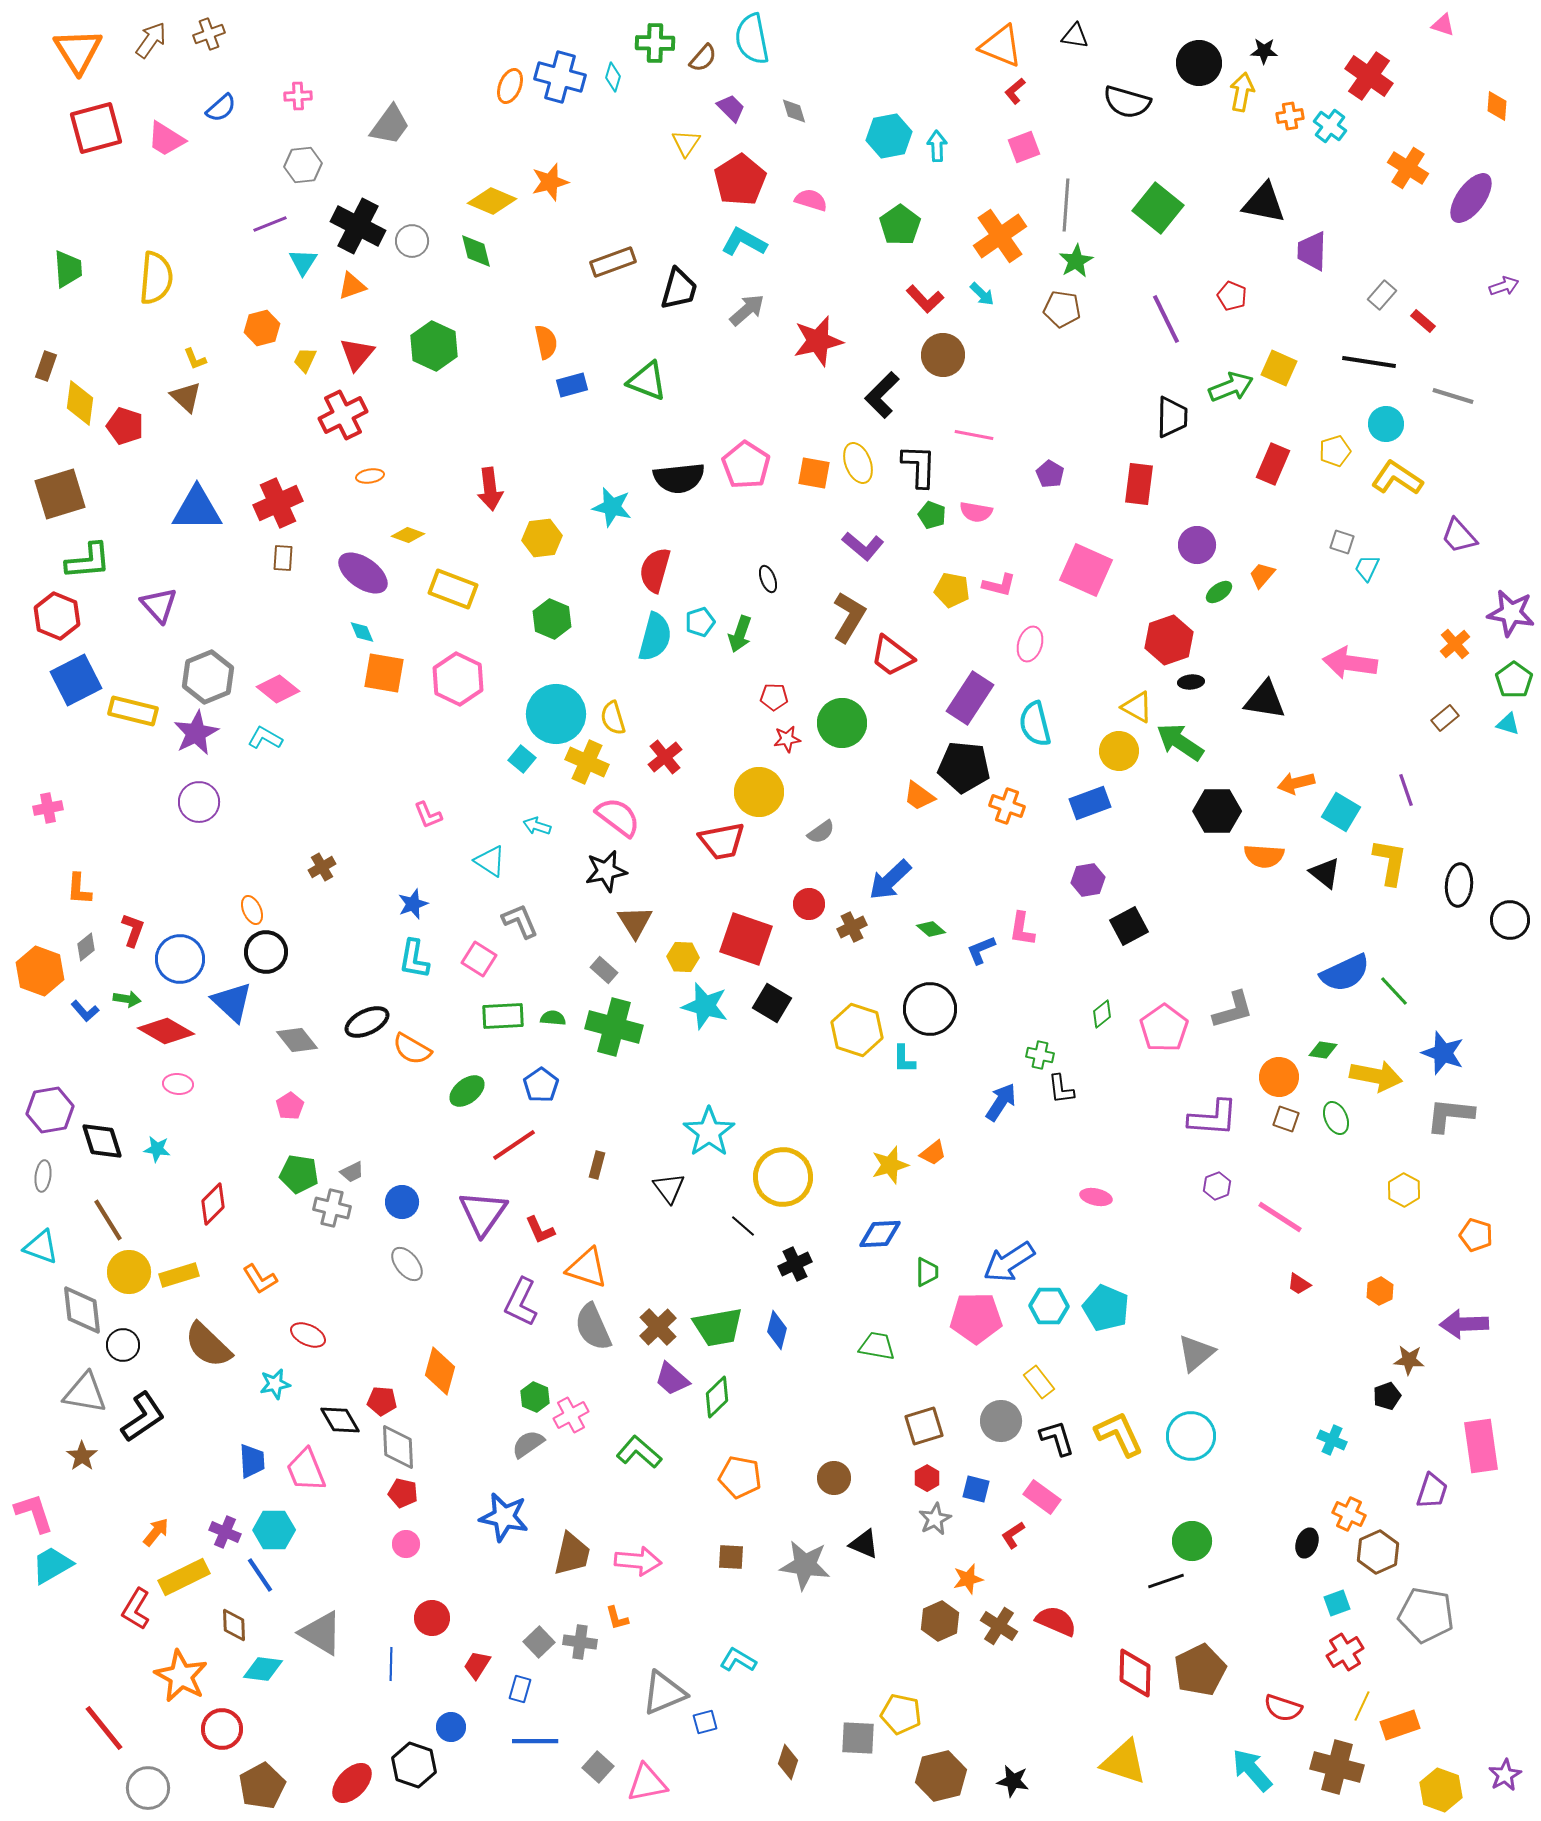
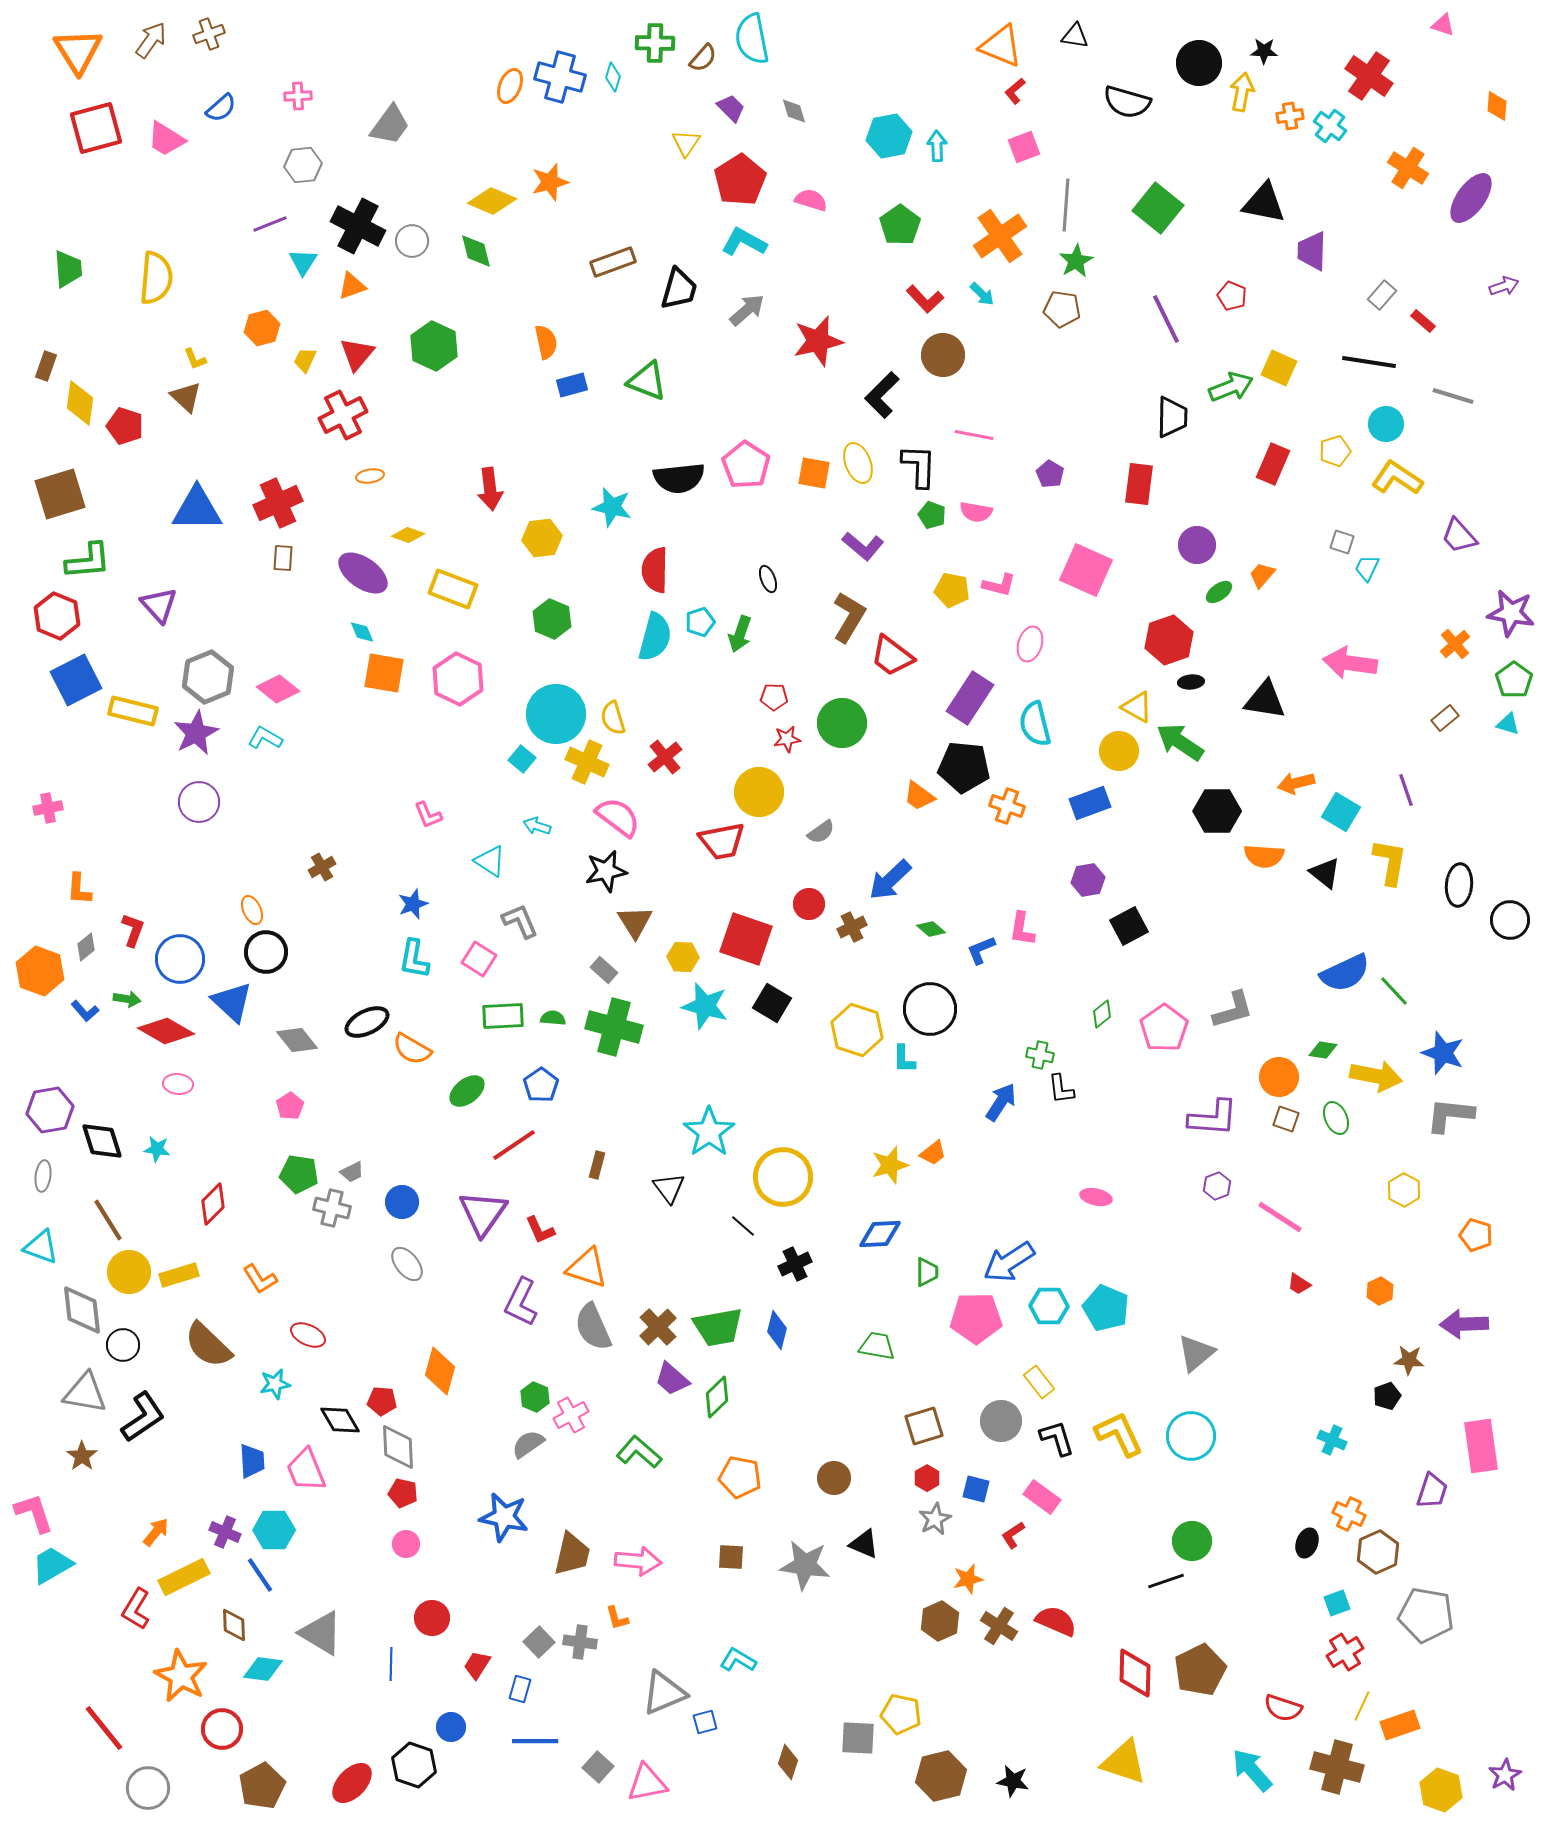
red semicircle at (655, 570): rotated 15 degrees counterclockwise
